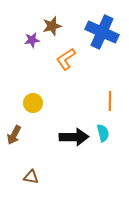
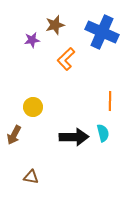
brown star: moved 3 px right, 1 px up
orange L-shape: rotated 10 degrees counterclockwise
yellow circle: moved 4 px down
